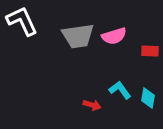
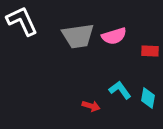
red arrow: moved 1 px left, 1 px down
